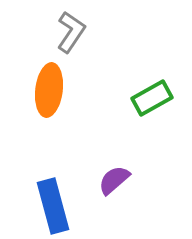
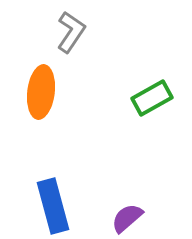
orange ellipse: moved 8 px left, 2 px down
purple semicircle: moved 13 px right, 38 px down
